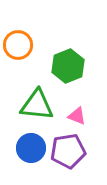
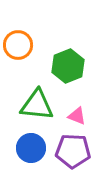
purple pentagon: moved 5 px right; rotated 12 degrees clockwise
